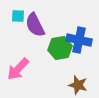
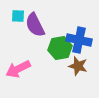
pink arrow: rotated 20 degrees clockwise
brown star: moved 19 px up
